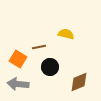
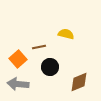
orange square: rotated 18 degrees clockwise
